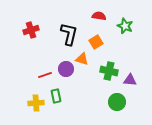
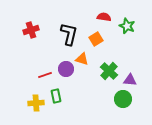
red semicircle: moved 5 px right, 1 px down
green star: moved 2 px right
orange square: moved 3 px up
green cross: rotated 30 degrees clockwise
green circle: moved 6 px right, 3 px up
